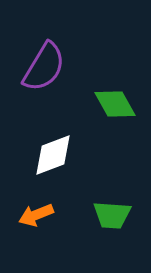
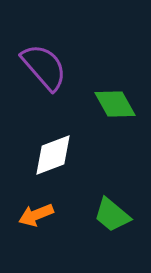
purple semicircle: rotated 72 degrees counterclockwise
green trapezoid: rotated 36 degrees clockwise
